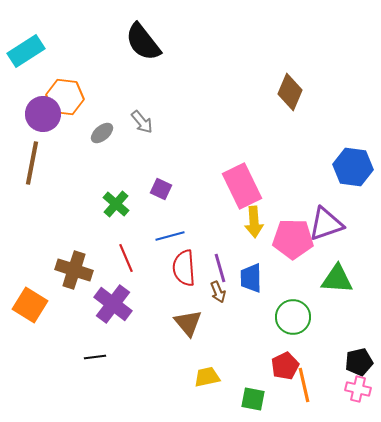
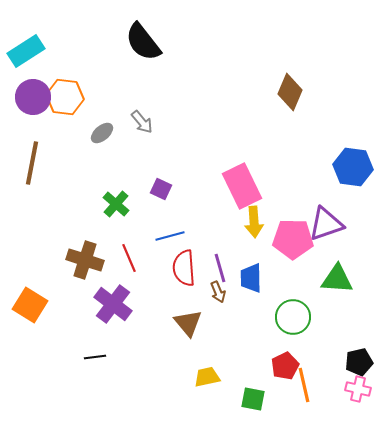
purple circle: moved 10 px left, 17 px up
red line: moved 3 px right
brown cross: moved 11 px right, 10 px up
